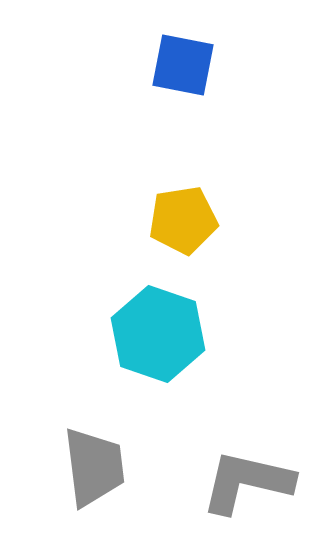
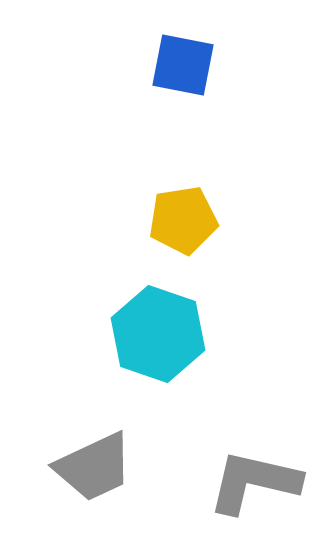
gray trapezoid: rotated 72 degrees clockwise
gray L-shape: moved 7 px right
